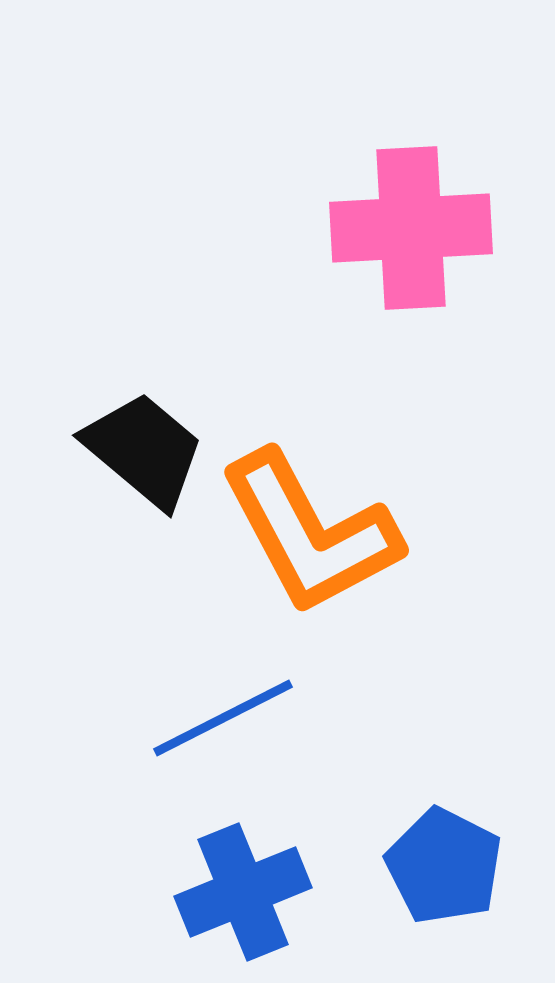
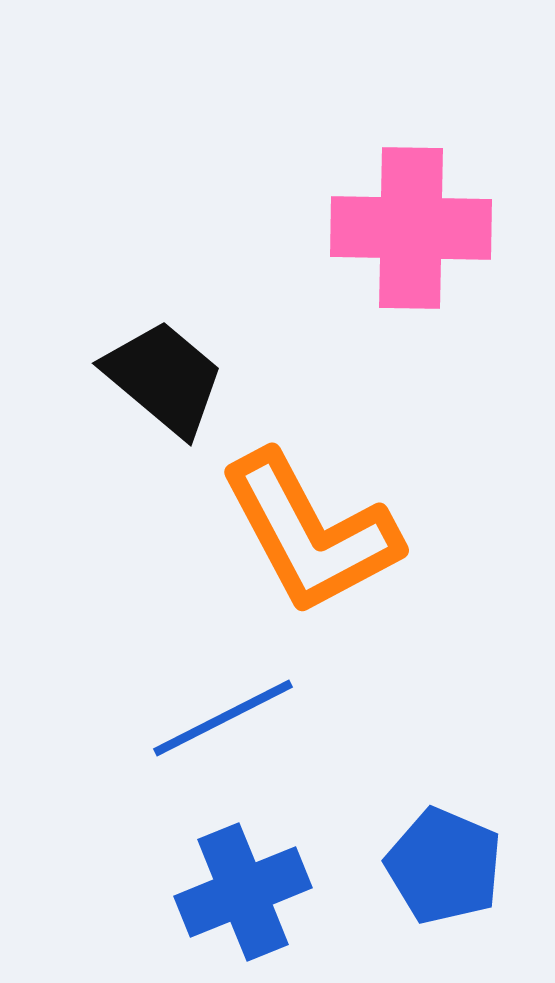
pink cross: rotated 4 degrees clockwise
black trapezoid: moved 20 px right, 72 px up
blue pentagon: rotated 4 degrees counterclockwise
